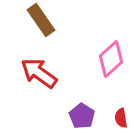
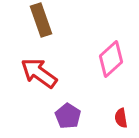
brown rectangle: rotated 16 degrees clockwise
purple pentagon: moved 14 px left
